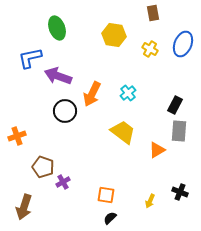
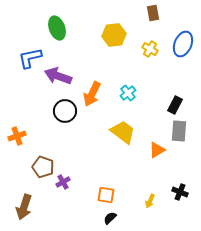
yellow hexagon: rotated 15 degrees counterclockwise
